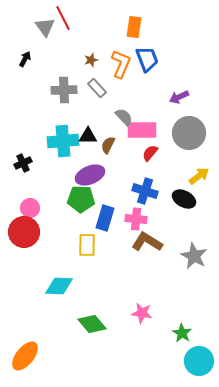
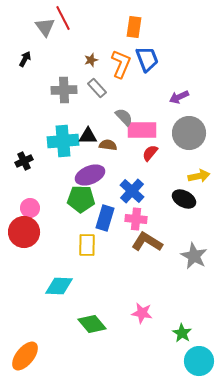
brown semicircle: rotated 72 degrees clockwise
black cross: moved 1 px right, 2 px up
yellow arrow: rotated 25 degrees clockwise
blue cross: moved 13 px left; rotated 25 degrees clockwise
